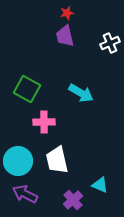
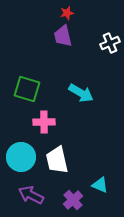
purple trapezoid: moved 2 px left
green square: rotated 12 degrees counterclockwise
cyan circle: moved 3 px right, 4 px up
purple arrow: moved 6 px right, 1 px down
